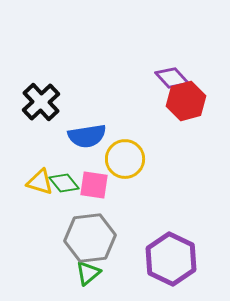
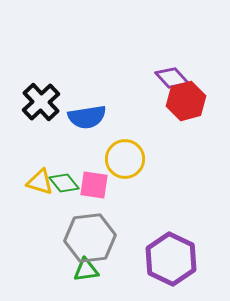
blue semicircle: moved 19 px up
green triangle: moved 2 px left, 3 px up; rotated 32 degrees clockwise
